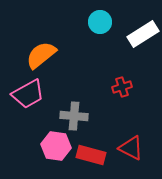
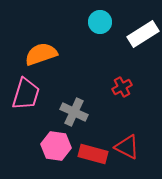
orange semicircle: moved 1 px up; rotated 20 degrees clockwise
red cross: rotated 12 degrees counterclockwise
pink trapezoid: moved 2 px left; rotated 44 degrees counterclockwise
gray cross: moved 4 px up; rotated 20 degrees clockwise
red triangle: moved 4 px left, 1 px up
red rectangle: moved 2 px right, 1 px up
